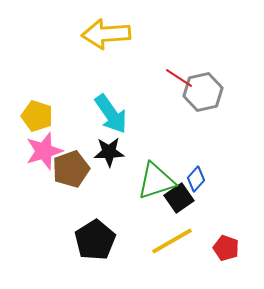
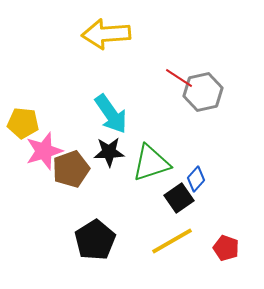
yellow pentagon: moved 14 px left, 7 px down; rotated 12 degrees counterclockwise
green triangle: moved 5 px left, 18 px up
